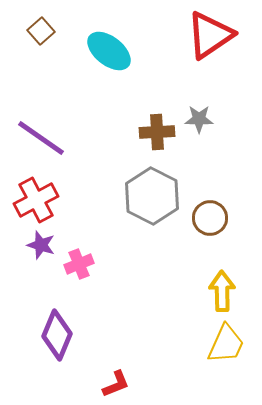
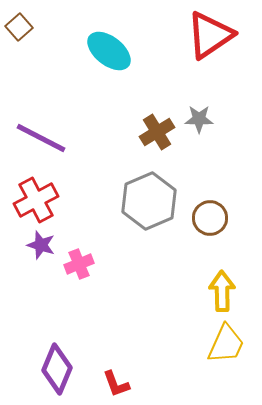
brown square: moved 22 px left, 4 px up
brown cross: rotated 28 degrees counterclockwise
purple line: rotated 8 degrees counterclockwise
gray hexagon: moved 3 px left, 5 px down; rotated 10 degrees clockwise
purple diamond: moved 34 px down
red L-shape: rotated 92 degrees clockwise
